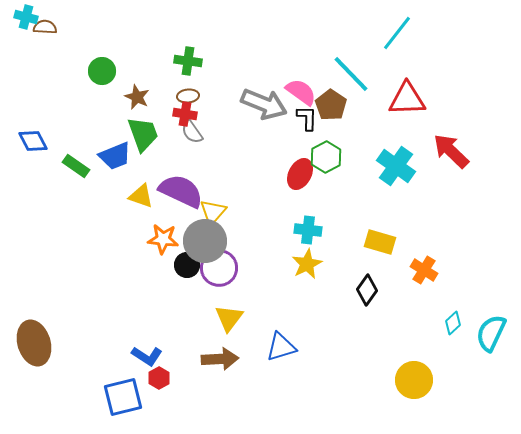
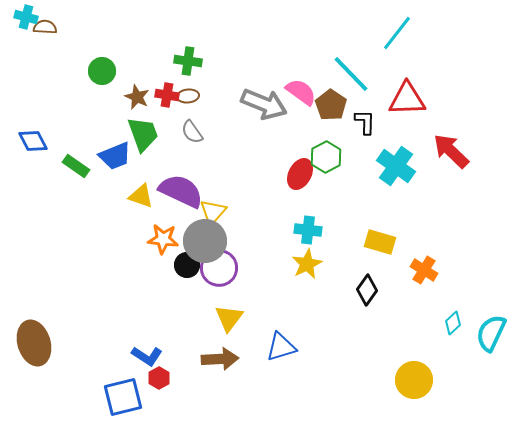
red cross at (185, 114): moved 18 px left, 19 px up
black L-shape at (307, 118): moved 58 px right, 4 px down
